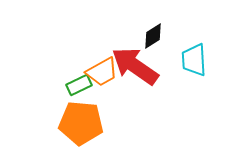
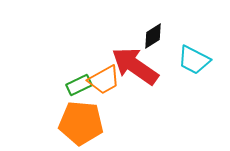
cyan trapezoid: rotated 60 degrees counterclockwise
orange trapezoid: moved 2 px right, 8 px down
